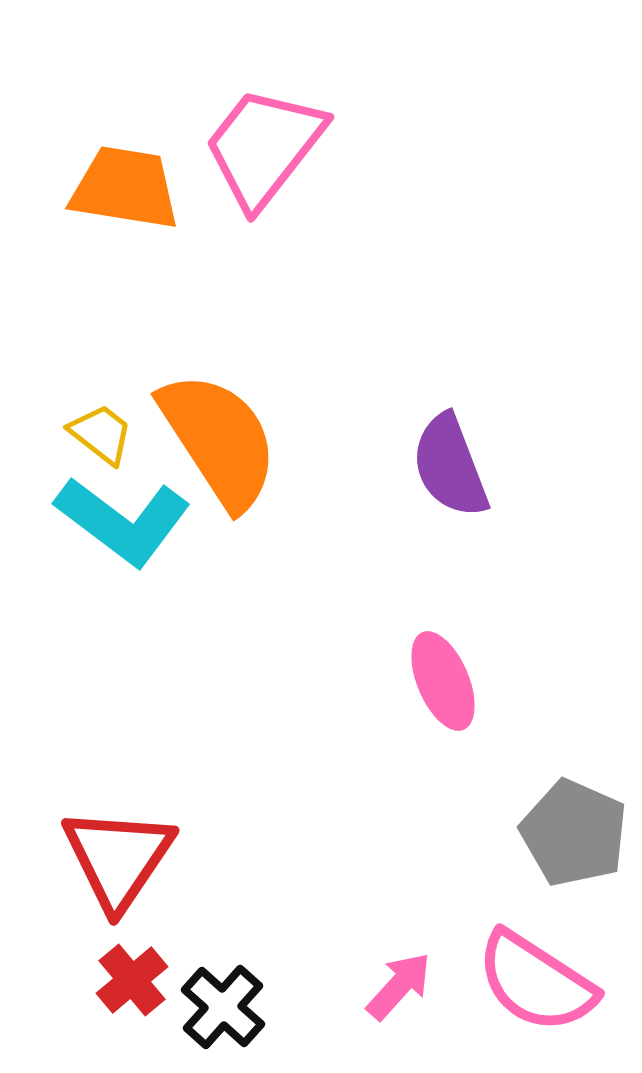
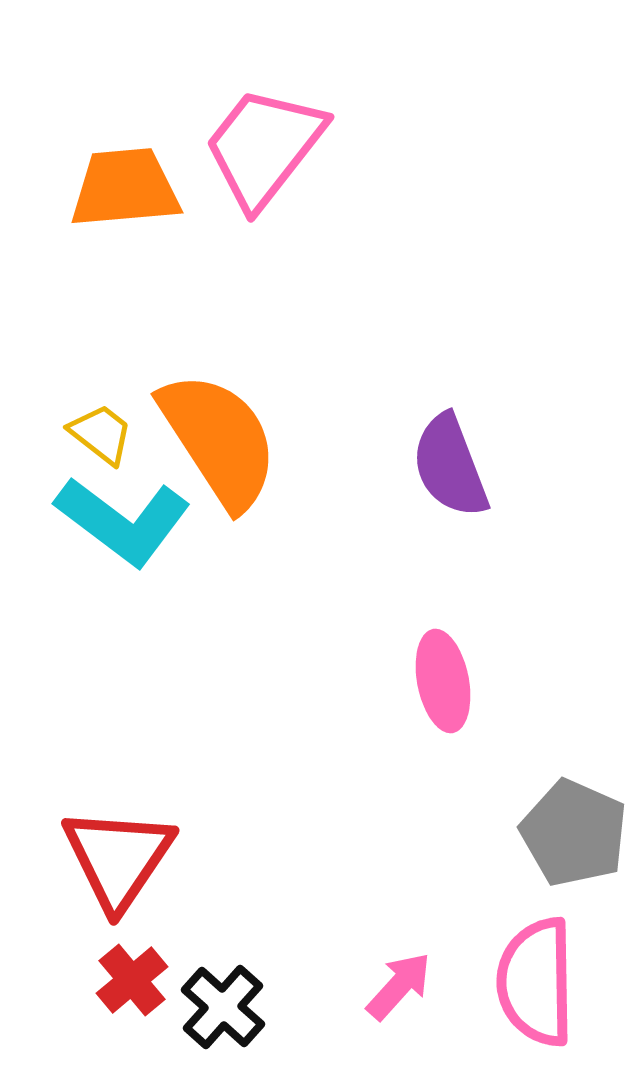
orange trapezoid: rotated 14 degrees counterclockwise
pink ellipse: rotated 12 degrees clockwise
pink semicircle: rotated 56 degrees clockwise
